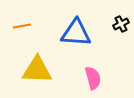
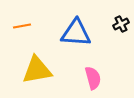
yellow triangle: rotated 12 degrees counterclockwise
